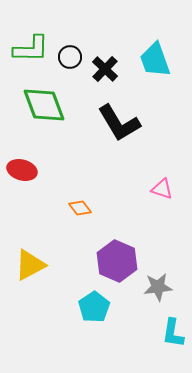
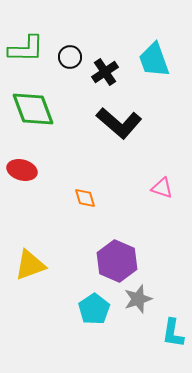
green L-shape: moved 5 px left
cyan trapezoid: moved 1 px left
black cross: moved 3 px down; rotated 12 degrees clockwise
green diamond: moved 11 px left, 4 px down
black L-shape: rotated 18 degrees counterclockwise
pink triangle: moved 1 px up
orange diamond: moved 5 px right, 10 px up; rotated 20 degrees clockwise
yellow triangle: rotated 8 degrees clockwise
gray star: moved 20 px left, 12 px down; rotated 12 degrees counterclockwise
cyan pentagon: moved 2 px down
